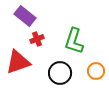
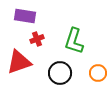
purple rectangle: rotated 30 degrees counterclockwise
red triangle: moved 1 px right
orange circle: moved 2 px right, 2 px down
